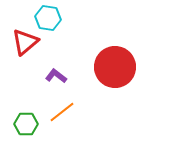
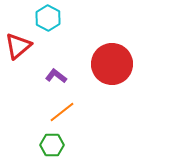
cyan hexagon: rotated 20 degrees clockwise
red triangle: moved 7 px left, 4 px down
red circle: moved 3 px left, 3 px up
green hexagon: moved 26 px right, 21 px down
